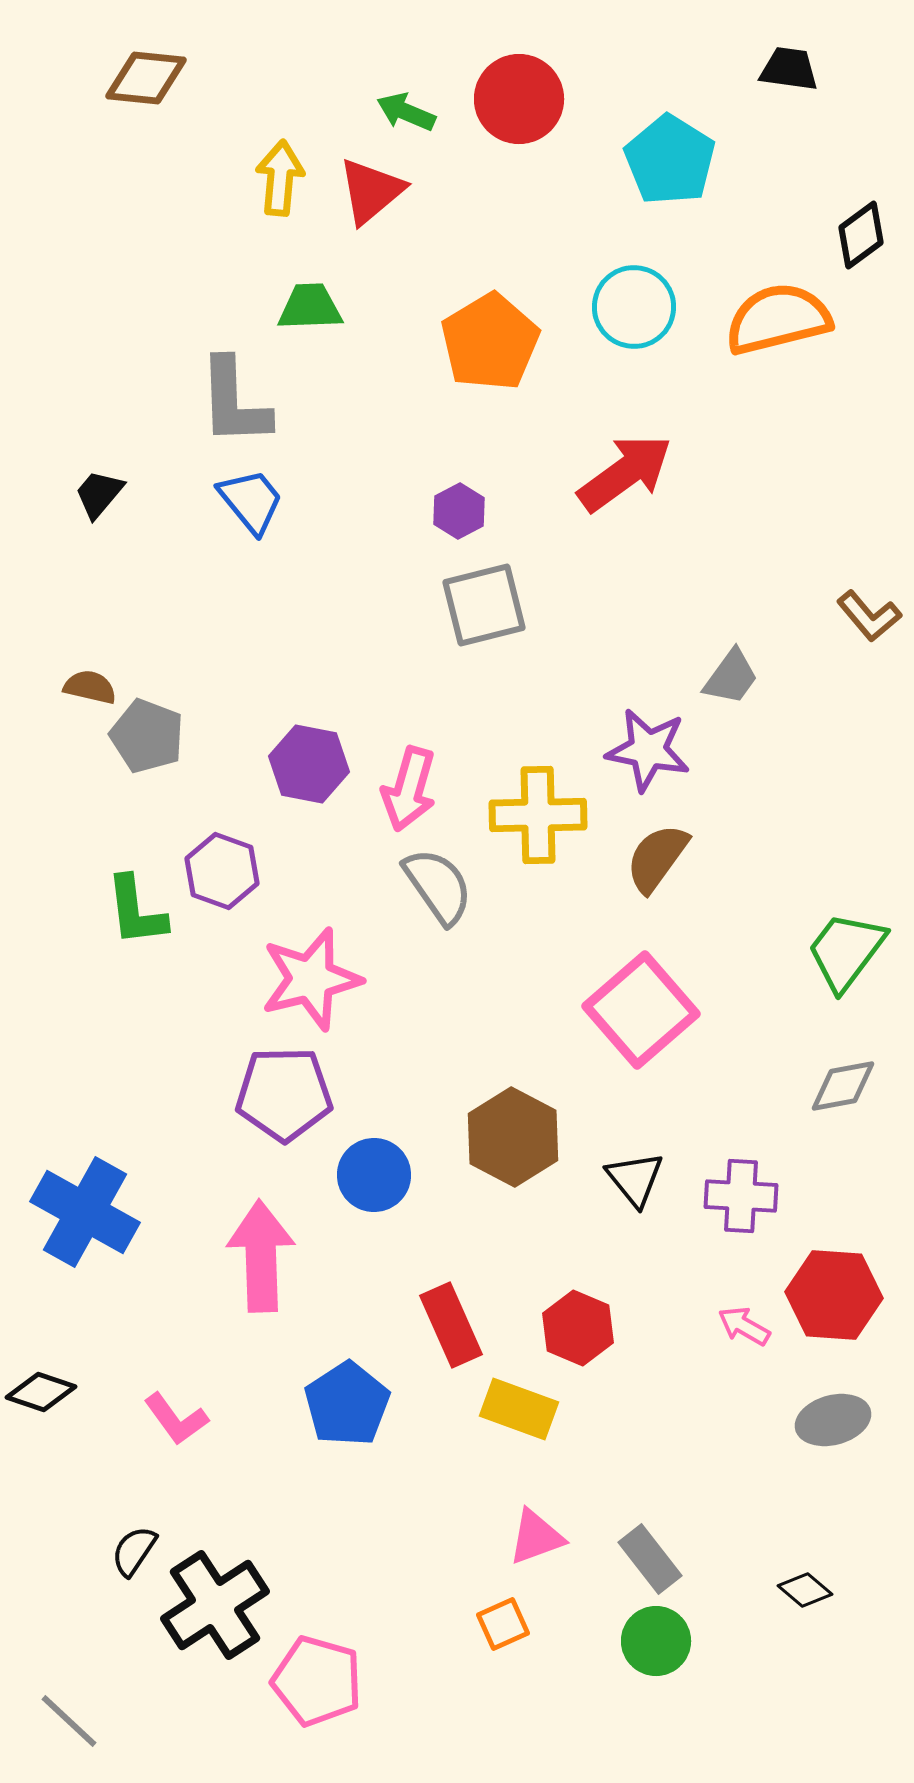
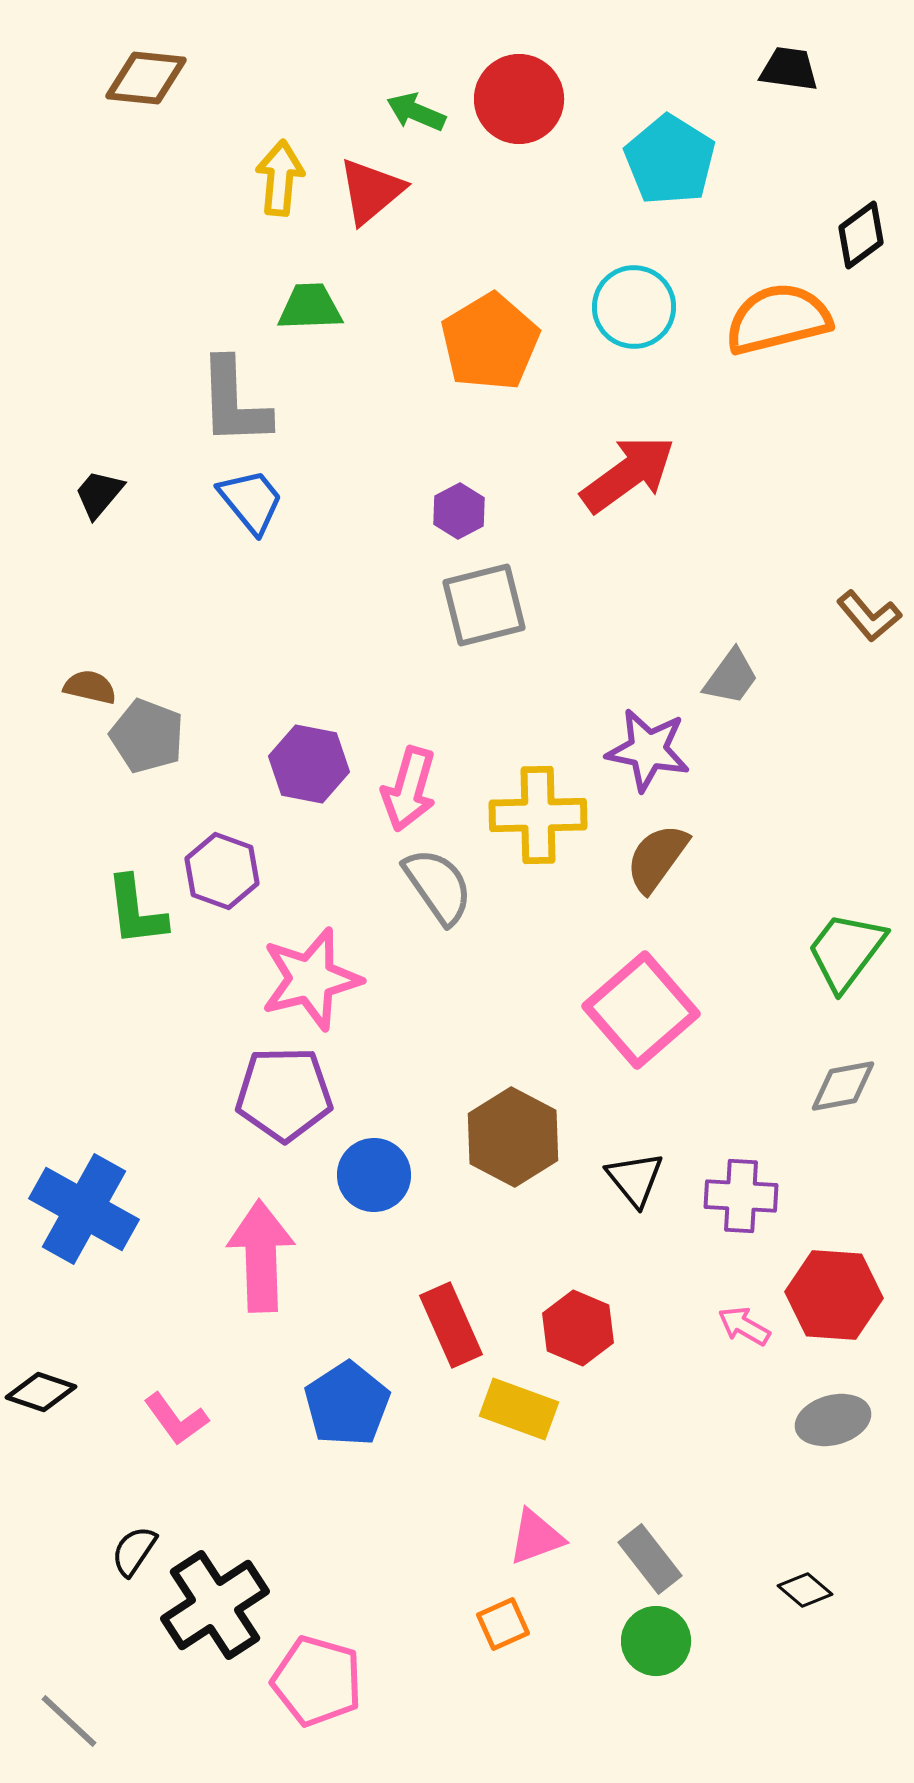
green arrow at (406, 112): moved 10 px right
red arrow at (625, 473): moved 3 px right, 1 px down
blue cross at (85, 1212): moved 1 px left, 3 px up
